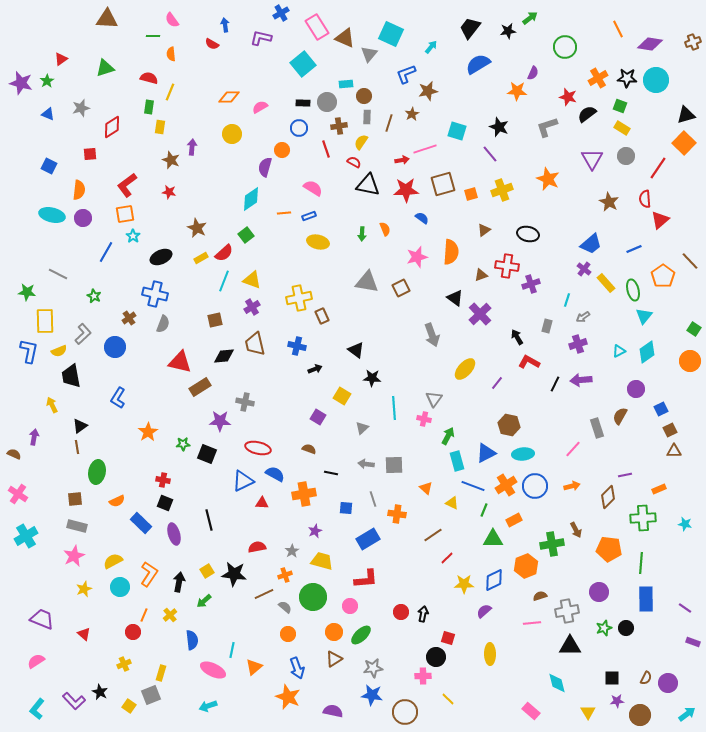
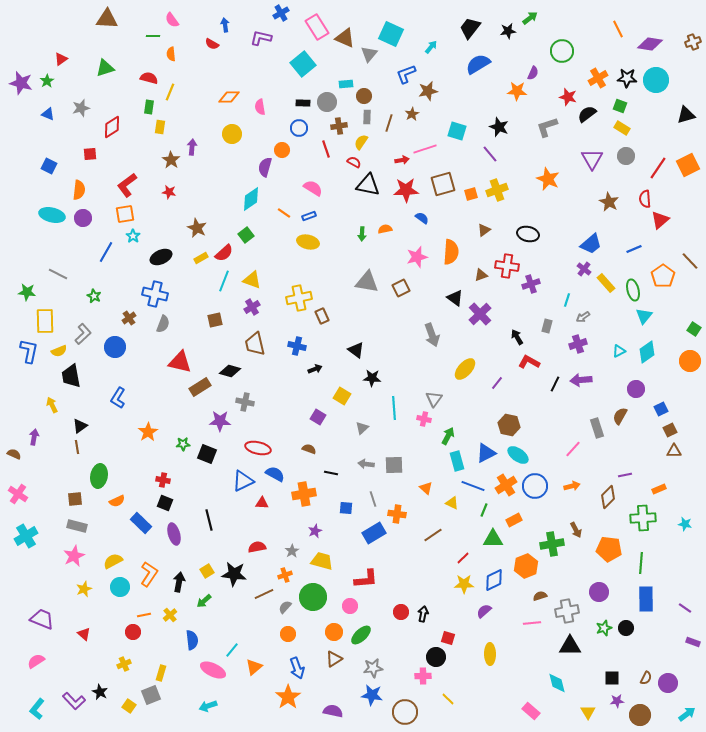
green circle at (565, 47): moved 3 px left, 4 px down
pink semicircle at (260, 107): rotated 70 degrees counterclockwise
orange square at (684, 143): moved 4 px right, 22 px down; rotated 20 degrees clockwise
brown star at (171, 160): rotated 12 degrees clockwise
yellow cross at (502, 190): moved 5 px left
orange line at (284, 213): rotated 40 degrees clockwise
orange semicircle at (385, 229): rotated 80 degrees counterclockwise
yellow ellipse at (318, 242): moved 10 px left
black diamond at (224, 356): moved 6 px right, 15 px down; rotated 20 degrees clockwise
cyan ellipse at (523, 454): moved 5 px left, 1 px down; rotated 40 degrees clockwise
green ellipse at (97, 472): moved 2 px right, 4 px down
blue rectangle at (368, 539): moved 6 px right, 6 px up
red line at (447, 558): moved 16 px right
gray semicircle at (285, 607): rotated 88 degrees counterclockwise
orange line at (144, 615): rotated 56 degrees clockwise
cyan line at (232, 650): rotated 28 degrees clockwise
orange star at (288, 697): rotated 15 degrees clockwise
